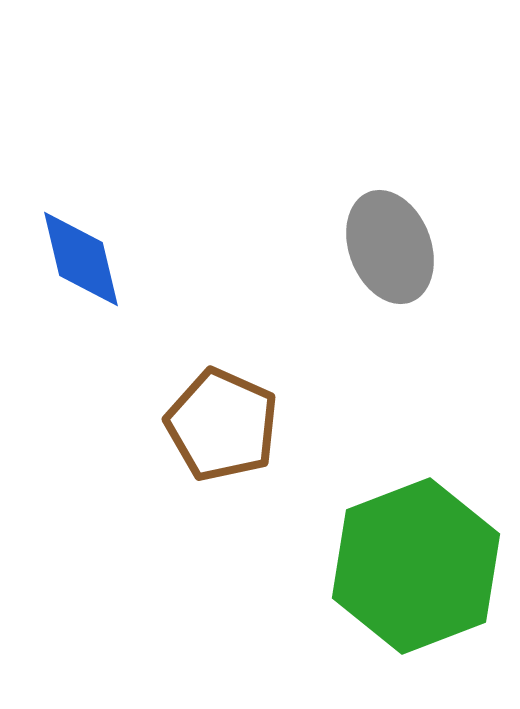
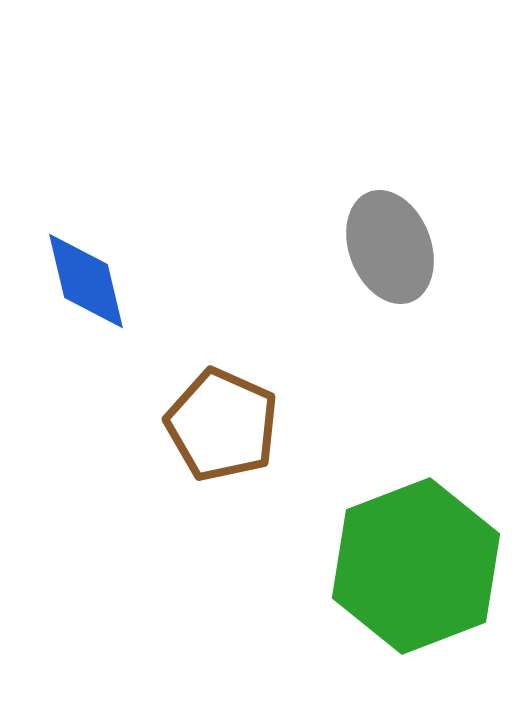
blue diamond: moved 5 px right, 22 px down
